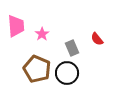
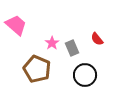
pink trapezoid: moved 1 px up; rotated 45 degrees counterclockwise
pink star: moved 10 px right, 9 px down
black circle: moved 18 px right, 2 px down
